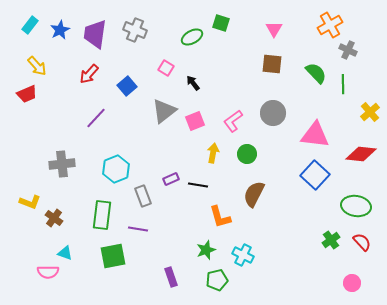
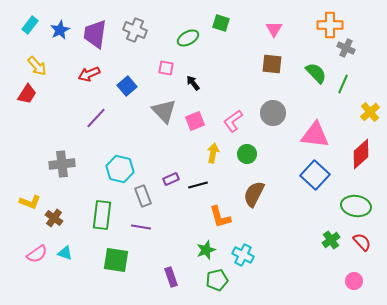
orange cross at (330, 25): rotated 30 degrees clockwise
green ellipse at (192, 37): moved 4 px left, 1 px down
gray cross at (348, 50): moved 2 px left, 2 px up
pink square at (166, 68): rotated 21 degrees counterclockwise
red arrow at (89, 74): rotated 25 degrees clockwise
green line at (343, 84): rotated 24 degrees clockwise
red trapezoid at (27, 94): rotated 35 degrees counterclockwise
gray triangle at (164, 111): rotated 36 degrees counterclockwise
red diamond at (361, 154): rotated 48 degrees counterclockwise
cyan hexagon at (116, 169): moved 4 px right; rotated 24 degrees counterclockwise
black line at (198, 185): rotated 24 degrees counterclockwise
purple line at (138, 229): moved 3 px right, 2 px up
green square at (113, 256): moved 3 px right, 4 px down; rotated 20 degrees clockwise
pink semicircle at (48, 272): moved 11 px left, 18 px up; rotated 35 degrees counterclockwise
pink circle at (352, 283): moved 2 px right, 2 px up
